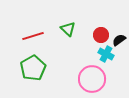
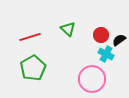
red line: moved 3 px left, 1 px down
